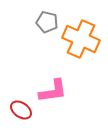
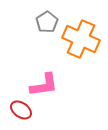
gray pentagon: rotated 25 degrees clockwise
pink L-shape: moved 9 px left, 6 px up
